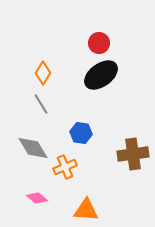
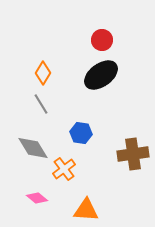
red circle: moved 3 px right, 3 px up
orange cross: moved 1 px left, 2 px down; rotated 15 degrees counterclockwise
